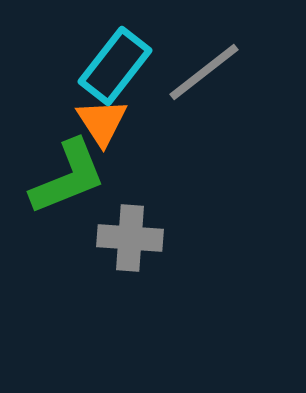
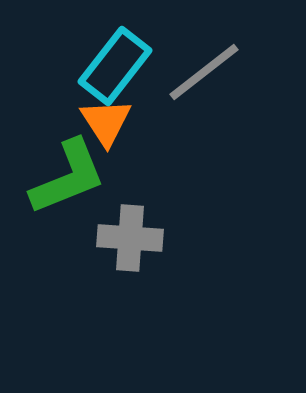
orange triangle: moved 4 px right
